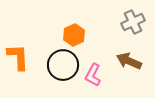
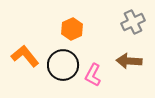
orange hexagon: moved 2 px left, 6 px up
orange L-shape: moved 7 px right, 1 px up; rotated 36 degrees counterclockwise
brown arrow: rotated 20 degrees counterclockwise
